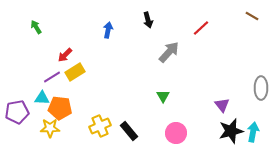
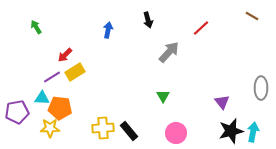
purple triangle: moved 3 px up
yellow cross: moved 3 px right, 2 px down; rotated 20 degrees clockwise
